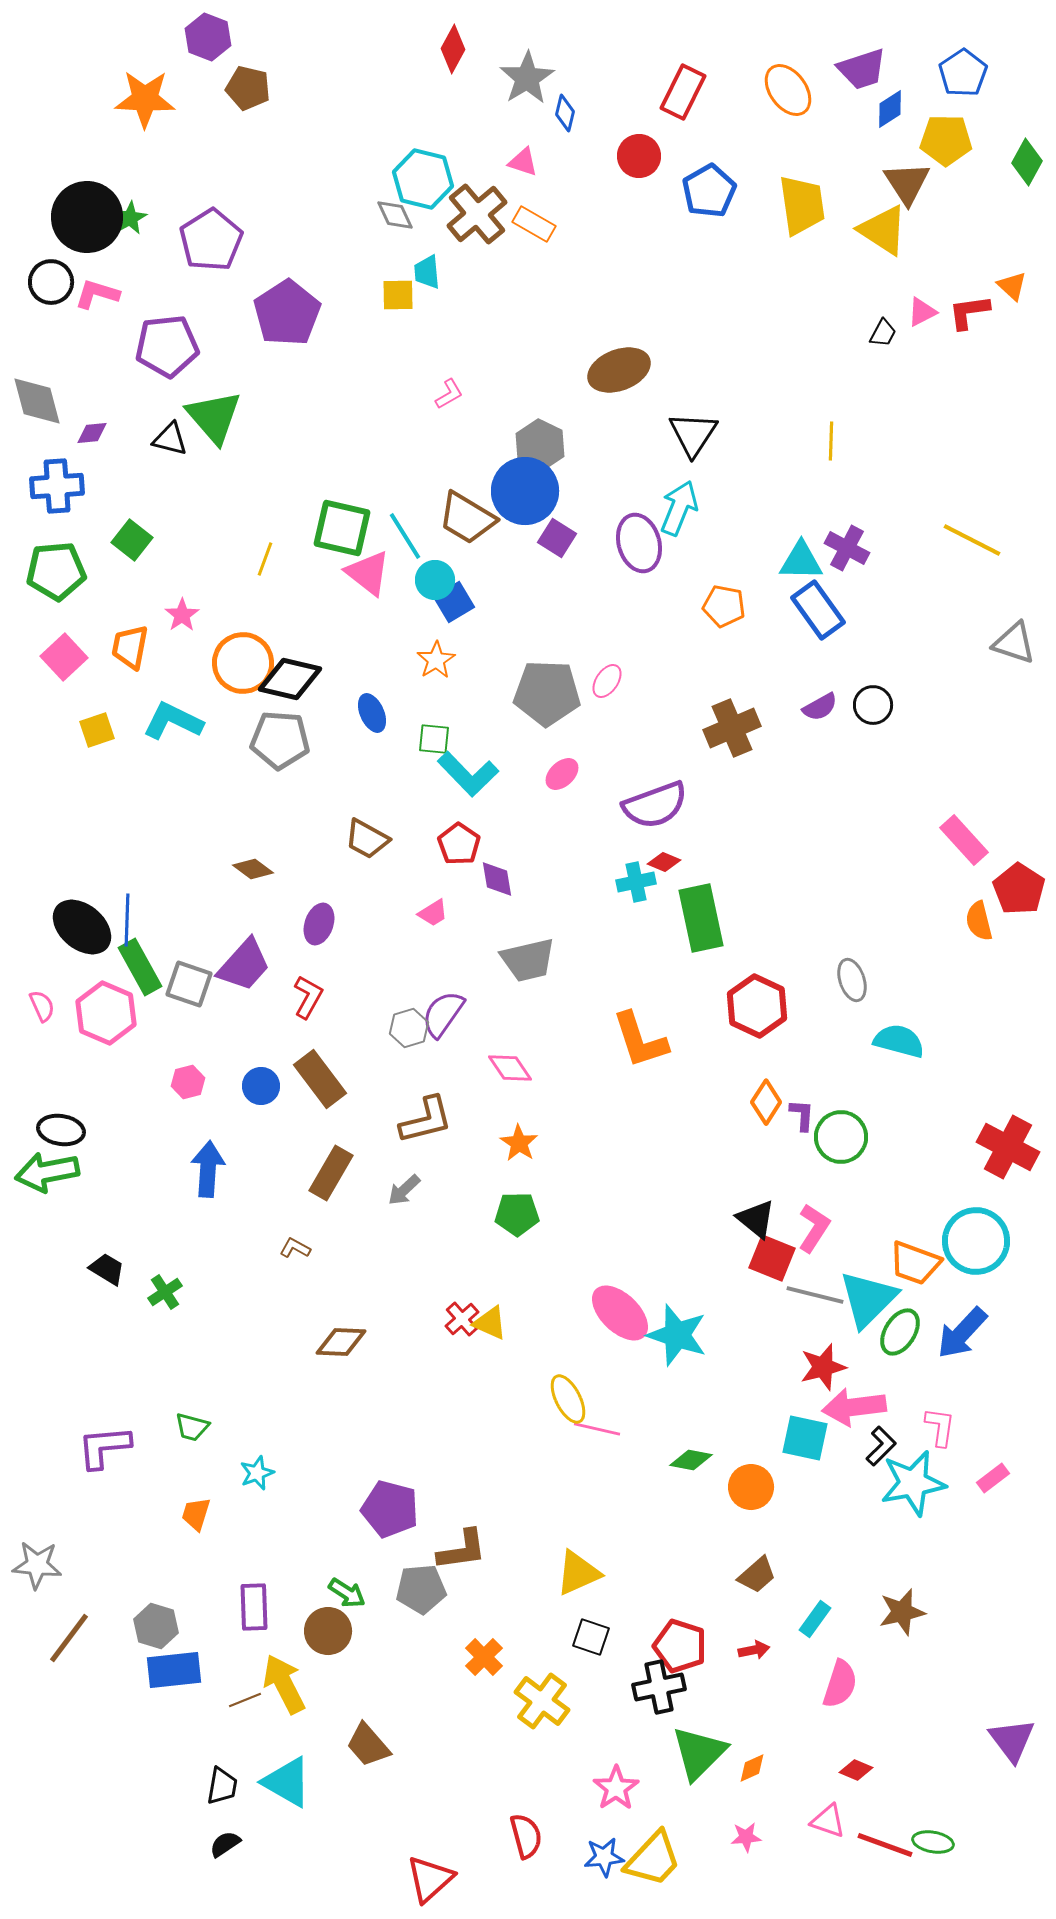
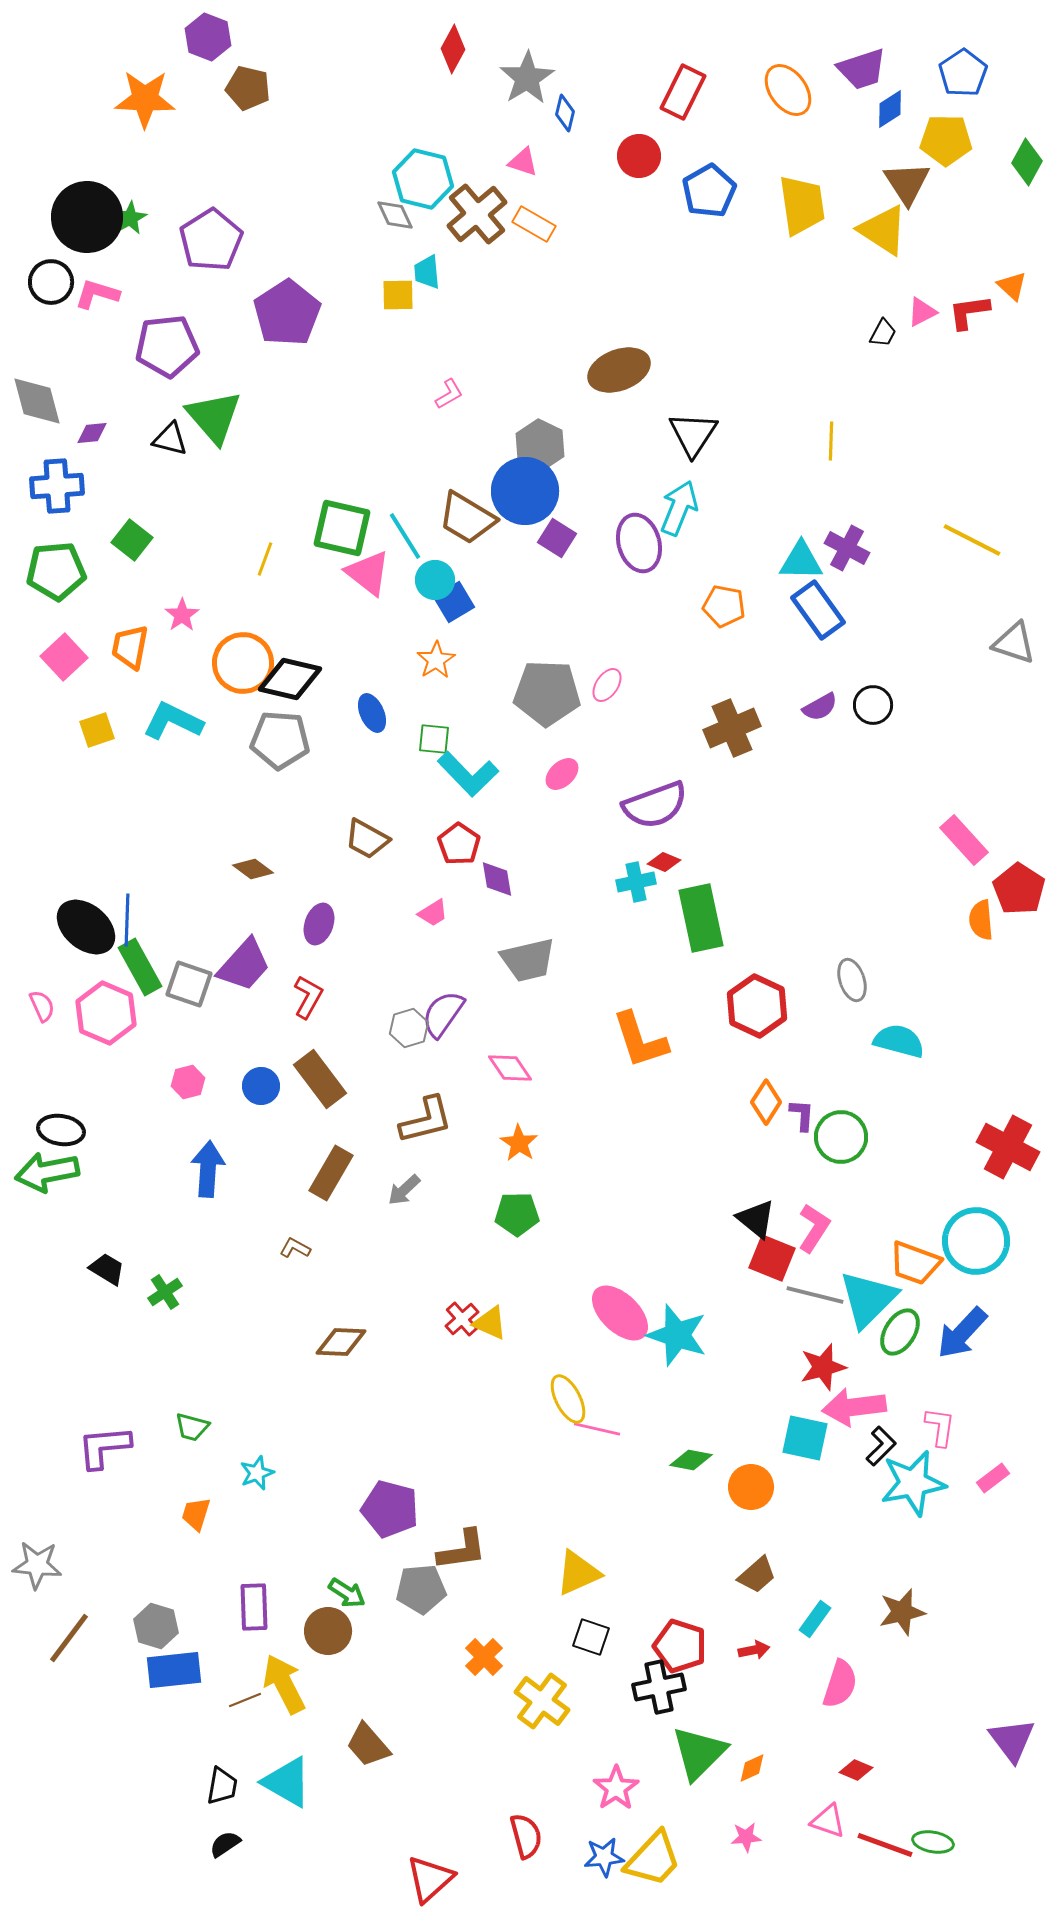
pink ellipse at (607, 681): moved 4 px down
orange semicircle at (979, 921): moved 2 px right, 1 px up; rotated 9 degrees clockwise
black ellipse at (82, 927): moved 4 px right
